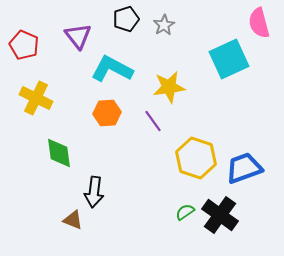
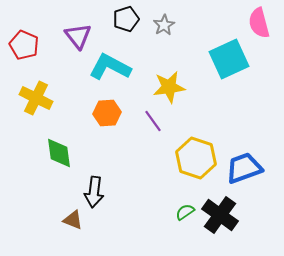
cyan L-shape: moved 2 px left, 2 px up
